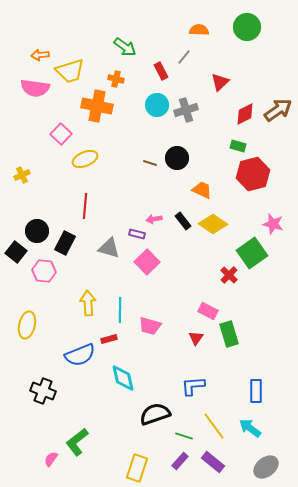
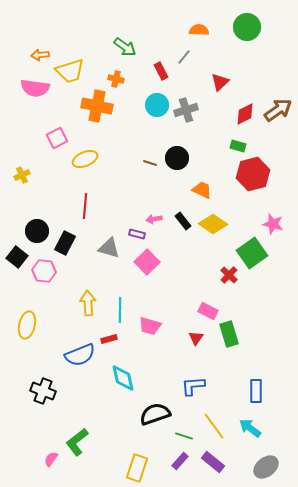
pink square at (61, 134): moved 4 px left, 4 px down; rotated 20 degrees clockwise
black square at (16, 252): moved 1 px right, 5 px down
